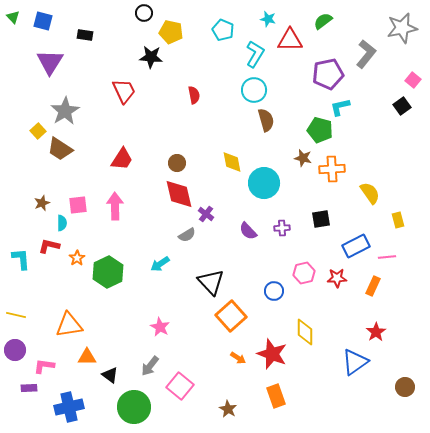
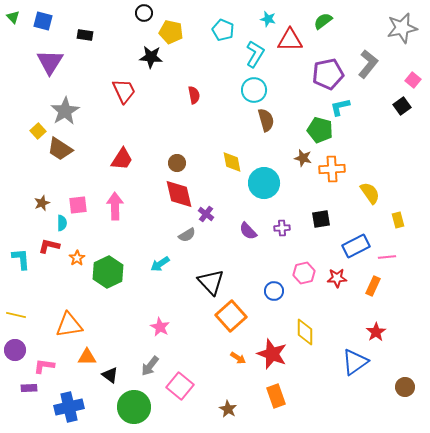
gray L-shape at (366, 54): moved 2 px right, 10 px down
